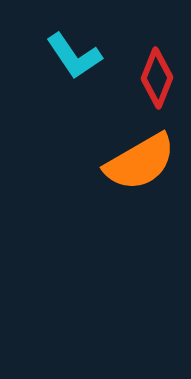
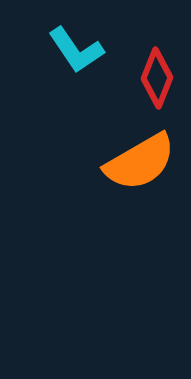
cyan L-shape: moved 2 px right, 6 px up
